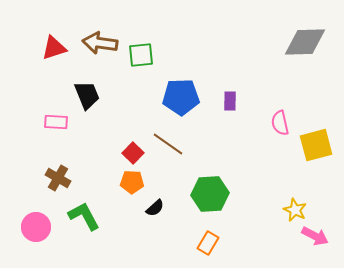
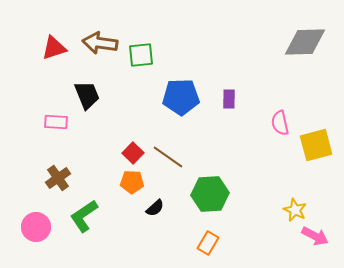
purple rectangle: moved 1 px left, 2 px up
brown line: moved 13 px down
brown cross: rotated 25 degrees clockwise
green L-shape: rotated 96 degrees counterclockwise
